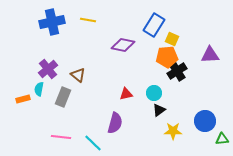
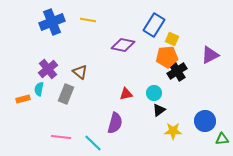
blue cross: rotated 10 degrees counterclockwise
purple triangle: rotated 24 degrees counterclockwise
brown triangle: moved 2 px right, 3 px up
gray rectangle: moved 3 px right, 3 px up
